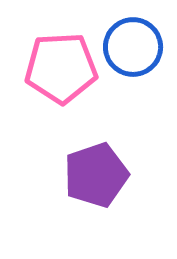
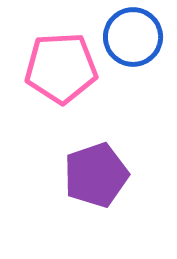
blue circle: moved 10 px up
